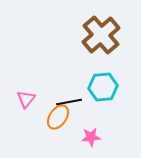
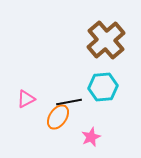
brown cross: moved 5 px right, 5 px down
pink triangle: rotated 24 degrees clockwise
pink star: rotated 18 degrees counterclockwise
